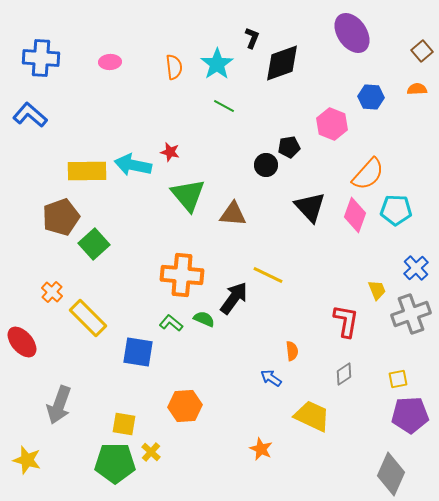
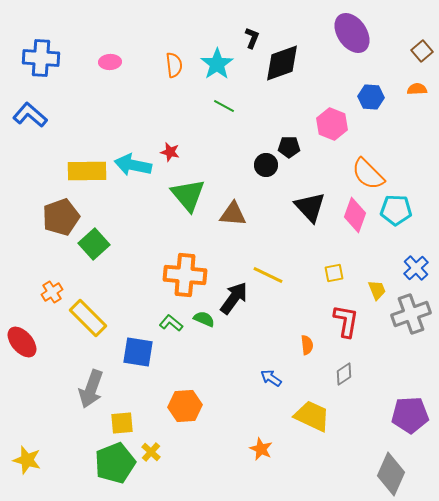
orange semicircle at (174, 67): moved 2 px up
black pentagon at (289, 147): rotated 10 degrees clockwise
orange semicircle at (368, 174): rotated 93 degrees clockwise
orange cross at (182, 275): moved 3 px right
orange cross at (52, 292): rotated 15 degrees clockwise
orange semicircle at (292, 351): moved 15 px right, 6 px up
yellow square at (398, 379): moved 64 px left, 106 px up
gray arrow at (59, 405): moved 32 px right, 16 px up
yellow square at (124, 424): moved 2 px left, 1 px up; rotated 15 degrees counterclockwise
green pentagon at (115, 463): rotated 21 degrees counterclockwise
